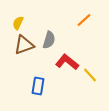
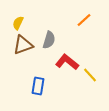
brown triangle: moved 1 px left
